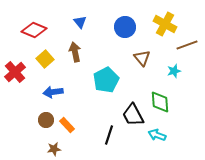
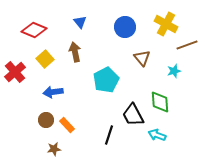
yellow cross: moved 1 px right
